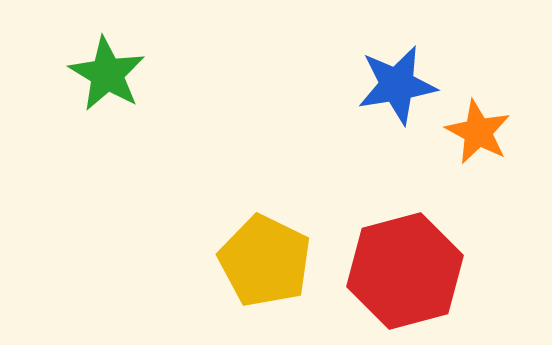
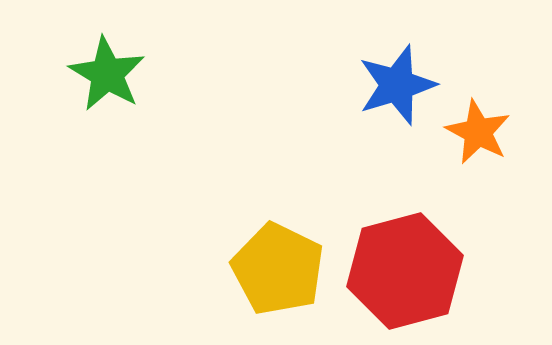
blue star: rotated 8 degrees counterclockwise
yellow pentagon: moved 13 px right, 8 px down
